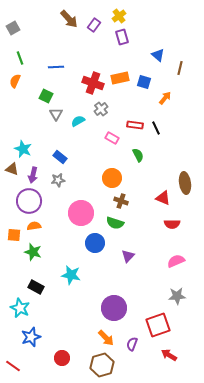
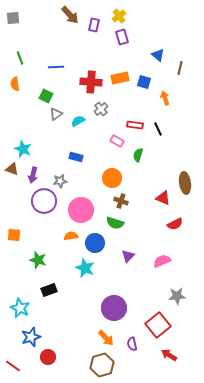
brown arrow at (69, 19): moved 1 px right, 4 px up
purple rectangle at (94, 25): rotated 24 degrees counterclockwise
gray square at (13, 28): moved 10 px up; rotated 24 degrees clockwise
orange semicircle at (15, 81): moved 3 px down; rotated 32 degrees counterclockwise
red cross at (93, 83): moved 2 px left, 1 px up; rotated 15 degrees counterclockwise
orange arrow at (165, 98): rotated 56 degrees counterclockwise
gray triangle at (56, 114): rotated 24 degrees clockwise
black line at (156, 128): moved 2 px right, 1 px down
pink rectangle at (112, 138): moved 5 px right, 3 px down
green semicircle at (138, 155): rotated 136 degrees counterclockwise
blue rectangle at (60, 157): moved 16 px right; rotated 24 degrees counterclockwise
gray star at (58, 180): moved 2 px right, 1 px down
purple circle at (29, 201): moved 15 px right
pink circle at (81, 213): moved 3 px up
red semicircle at (172, 224): moved 3 px right; rotated 28 degrees counterclockwise
orange semicircle at (34, 226): moved 37 px right, 10 px down
green star at (33, 252): moved 5 px right, 8 px down
pink semicircle at (176, 261): moved 14 px left
cyan star at (71, 275): moved 14 px right, 7 px up; rotated 12 degrees clockwise
black rectangle at (36, 287): moved 13 px right, 3 px down; rotated 49 degrees counterclockwise
red square at (158, 325): rotated 20 degrees counterclockwise
purple semicircle at (132, 344): rotated 32 degrees counterclockwise
red circle at (62, 358): moved 14 px left, 1 px up
